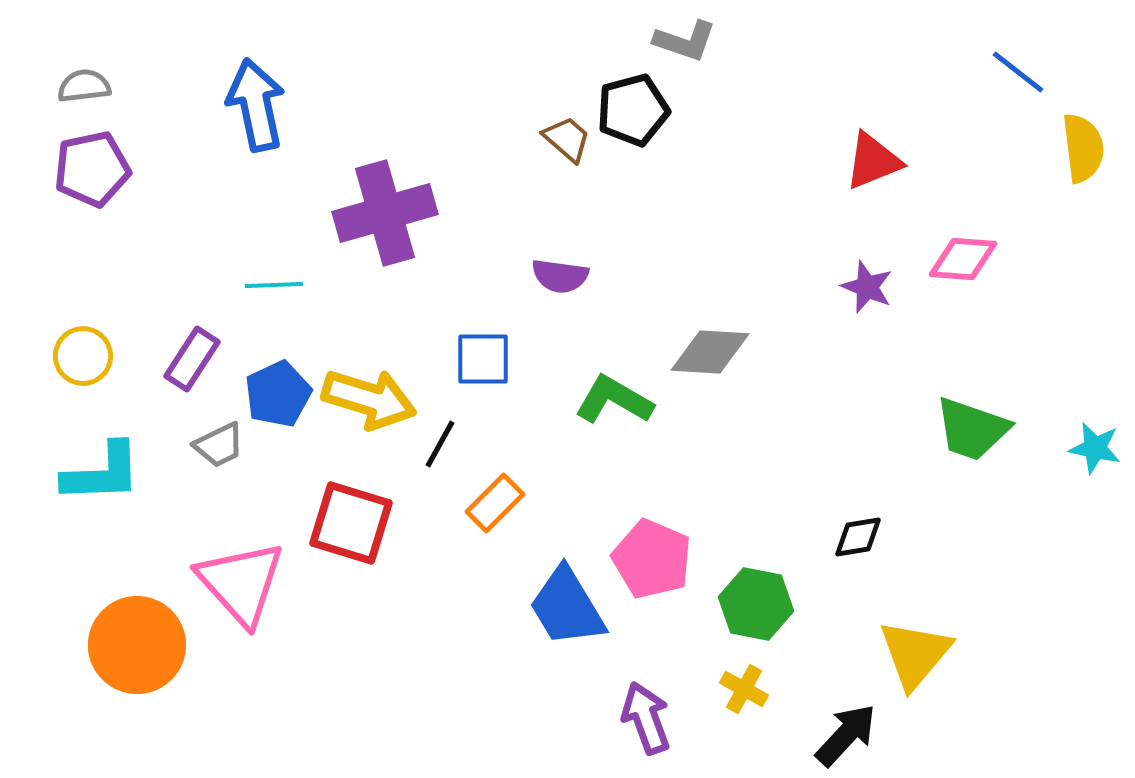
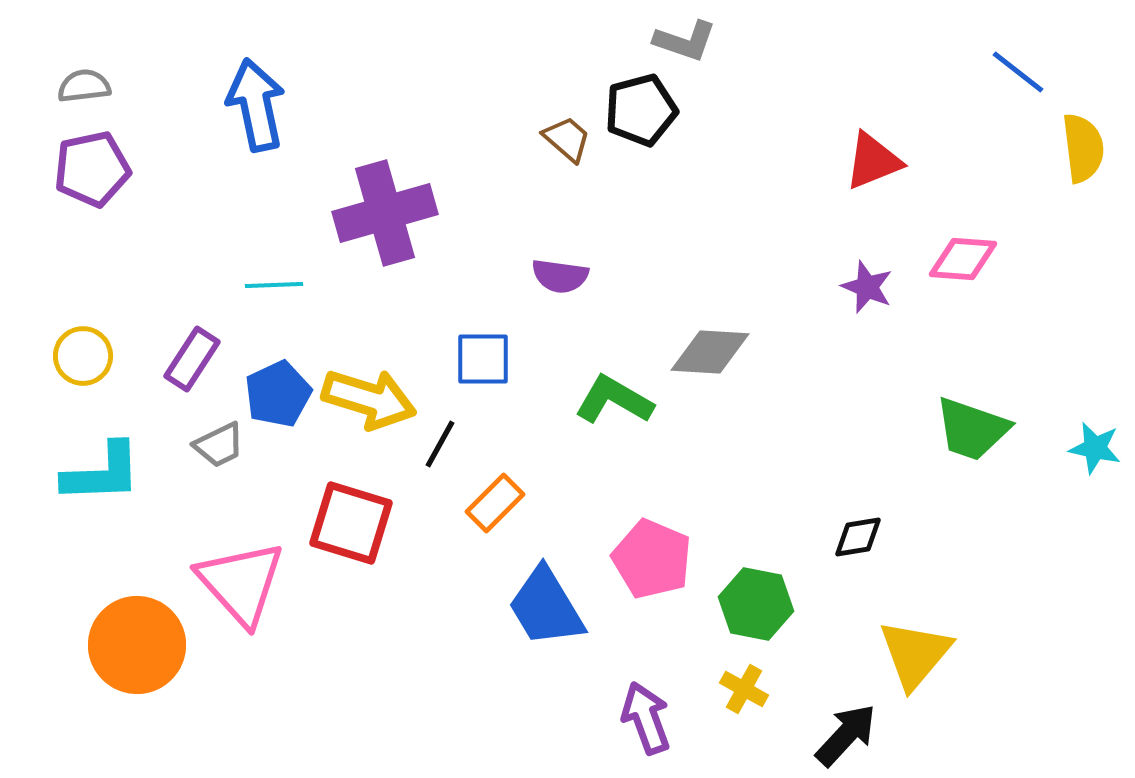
black pentagon: moved 8 px right
blue trapezoid: moved 21 px left
